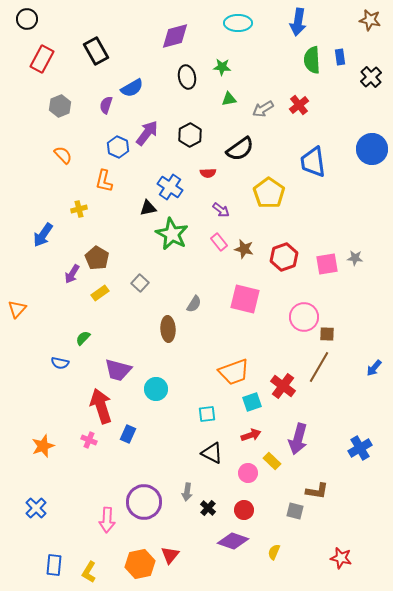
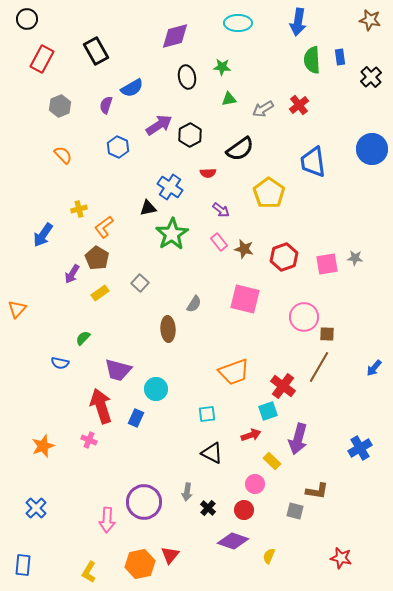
purple arrow at (147, 133): moved 12 px right, 8 px up; rotated 20 degrees clockwise
orange L-shape at (104, 181): moved 46 px down; rotated 40 degrees clockwise
green star at (172, 234): rotated 12 degrees clockwise
cyan square at (252, 402): moved 16 px right, 9 px down
blue rectangle at (128, 434): moved 8 px right, 16 px up
pink circle at (248, 473): moved 7 px right, 11 px down
yellow semicircle at (274, 552): moved 5 px left, 4 px down
blue rectangle at (54, 565): moved 31 px left
